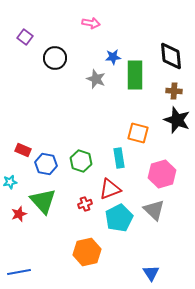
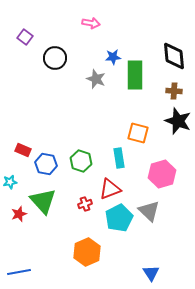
black diamond: moved 3 px right
black star: moved 1 px right, 1 px down
gray triangle: moved 5 px left, 1 px down
orange hexagon: rotated 12 degrees counterclockwise
